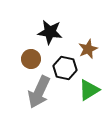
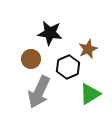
black star: moved 1 px down
black hexagon: moved 3 px right, 1 px up; rotated 25 degrees clockwise
green triangle: moved 1 px right, 4 px down
